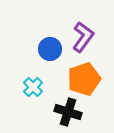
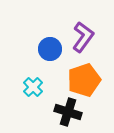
orange pentagon: moved 1 px down
